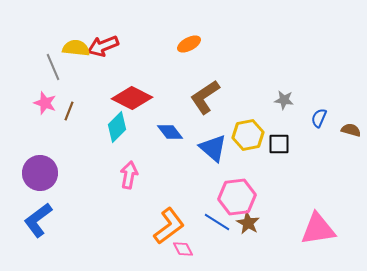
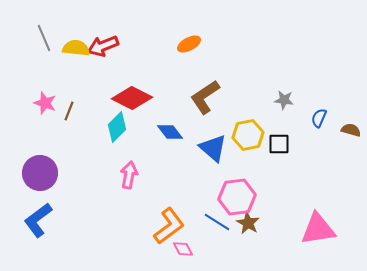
gray line: moved 9 px left, 29 px up
